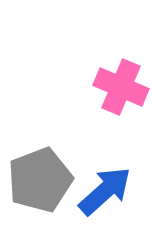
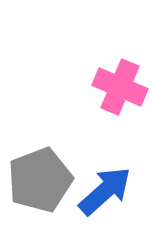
pink cross: moved 1 px left
